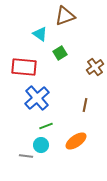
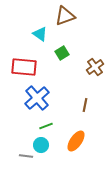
green square: moved 2 px right
orange ellipse: rotated 20 degrees counterclockwise
